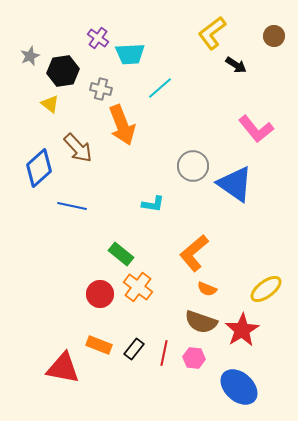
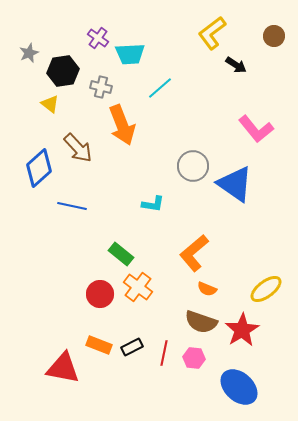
gray star: moved 1 px left, 3 px up
gray cross: moved 2 px up
black rectangle: moved 2 px left, 2 px up; rotated 25 degrees clockwise
